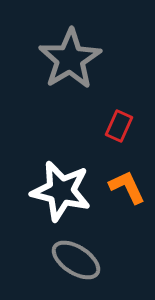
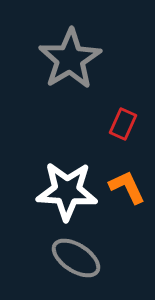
red rectangle: moved 4 px right, 2 px up
white star: moved 6 px right; rotated 10 degrees counterclockwise
gray ellipse: moved 2 px up
